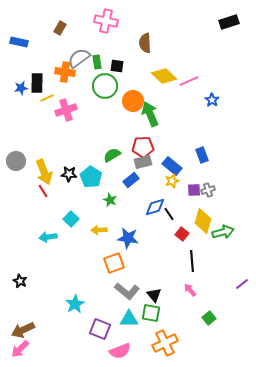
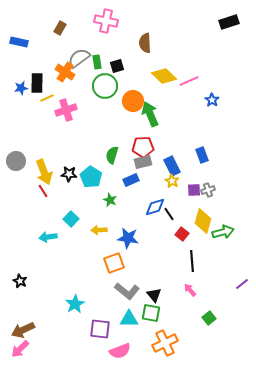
black square at (117, 66): rotated 24 degrees counterclockwise
orange cross at (65, 72): rotated 24 degrees clockwise
green semicircle at (112, 155): rotated 42 degrees counterclockwise
blue rectangle at (172, 166): rotated 24 degrees clockwise
blue rectangle at (131, 180): rotated 14 degrees clockwise
yellow star at (172, 181): rotated 24 degrees counterclockwise
purple square at (100, 329): rotated 15 degrees counterclockwise
